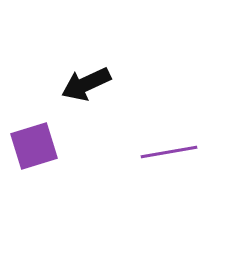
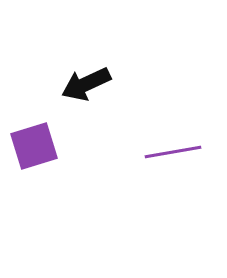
purple line: moved 4 px right
